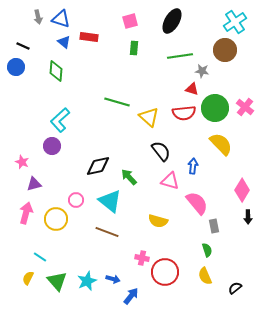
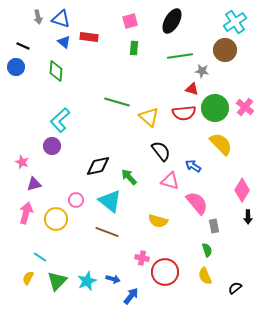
blue arrow at (193, 166): rotated 63 degrees counterclockwise
green triangle at (57, 281): rotated 25 degrees clockwise
